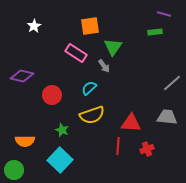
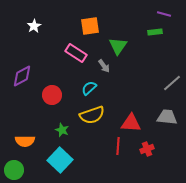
green triangle: moved 5 px right, 1 px up
purple diamond: rotated 40 degrees counterclockwise
